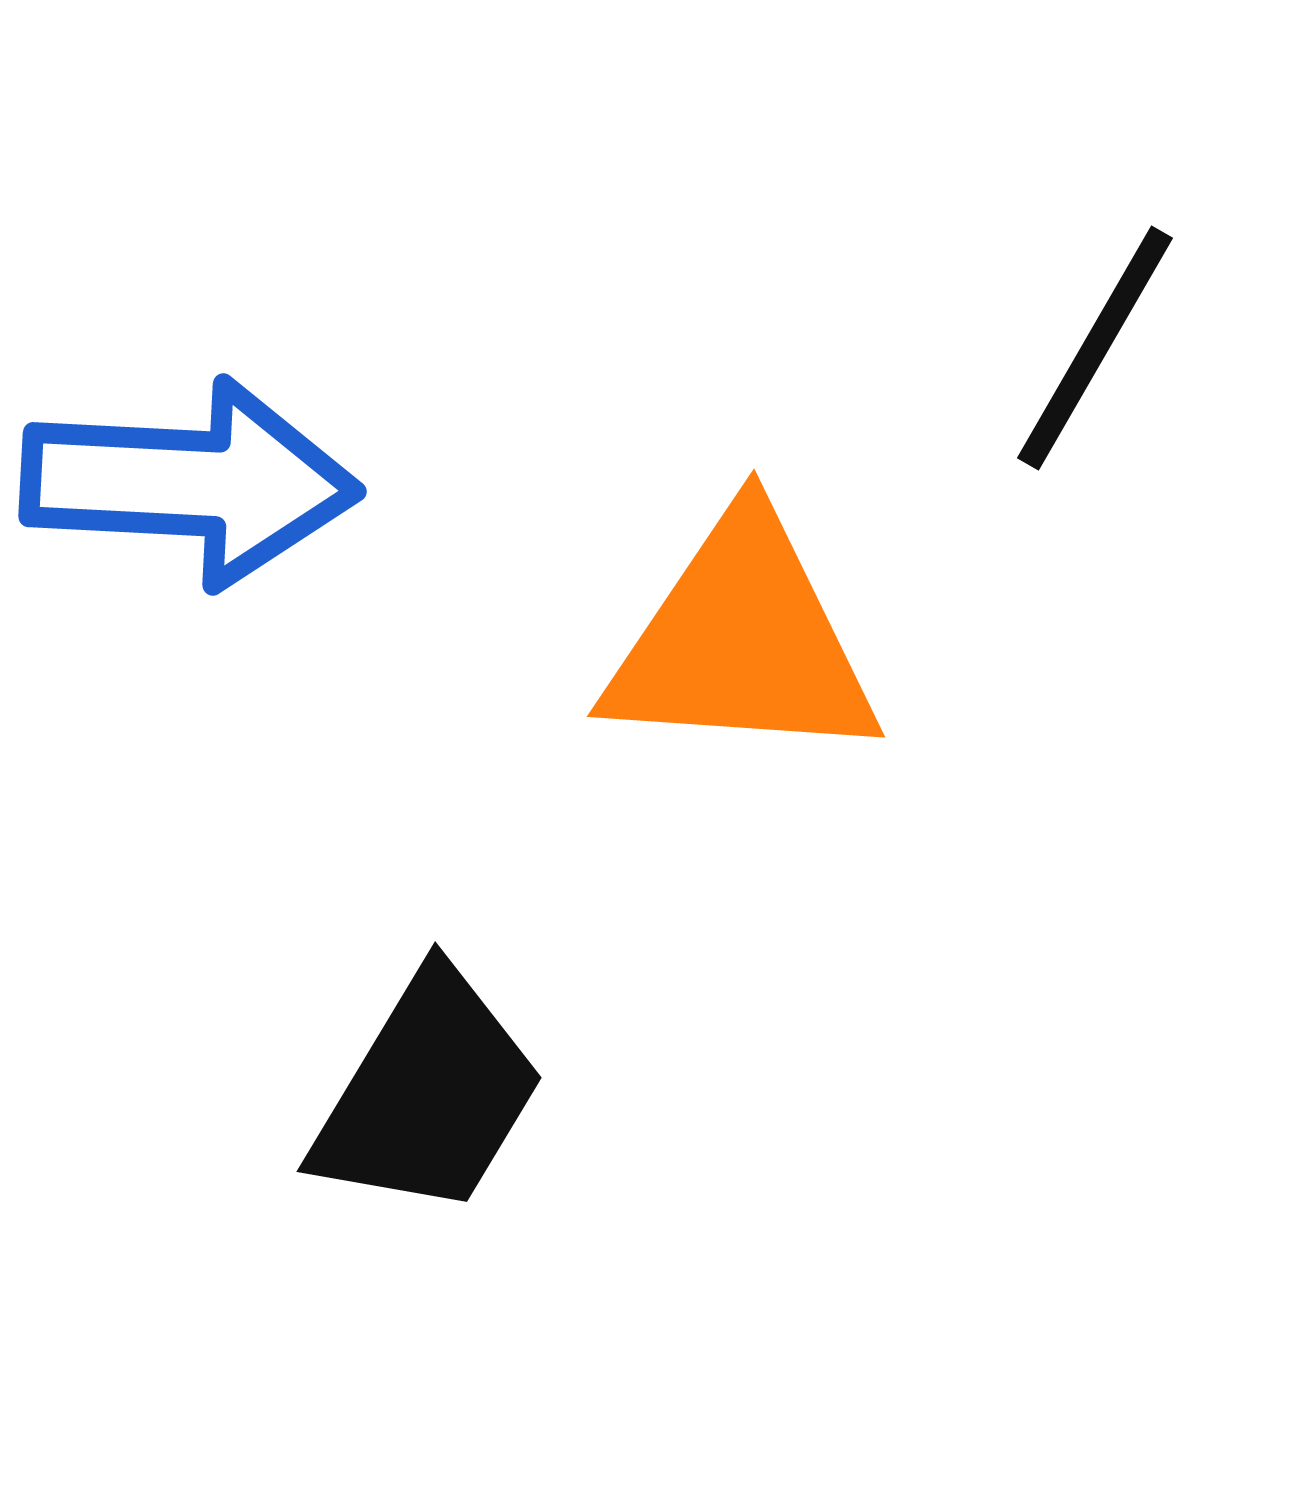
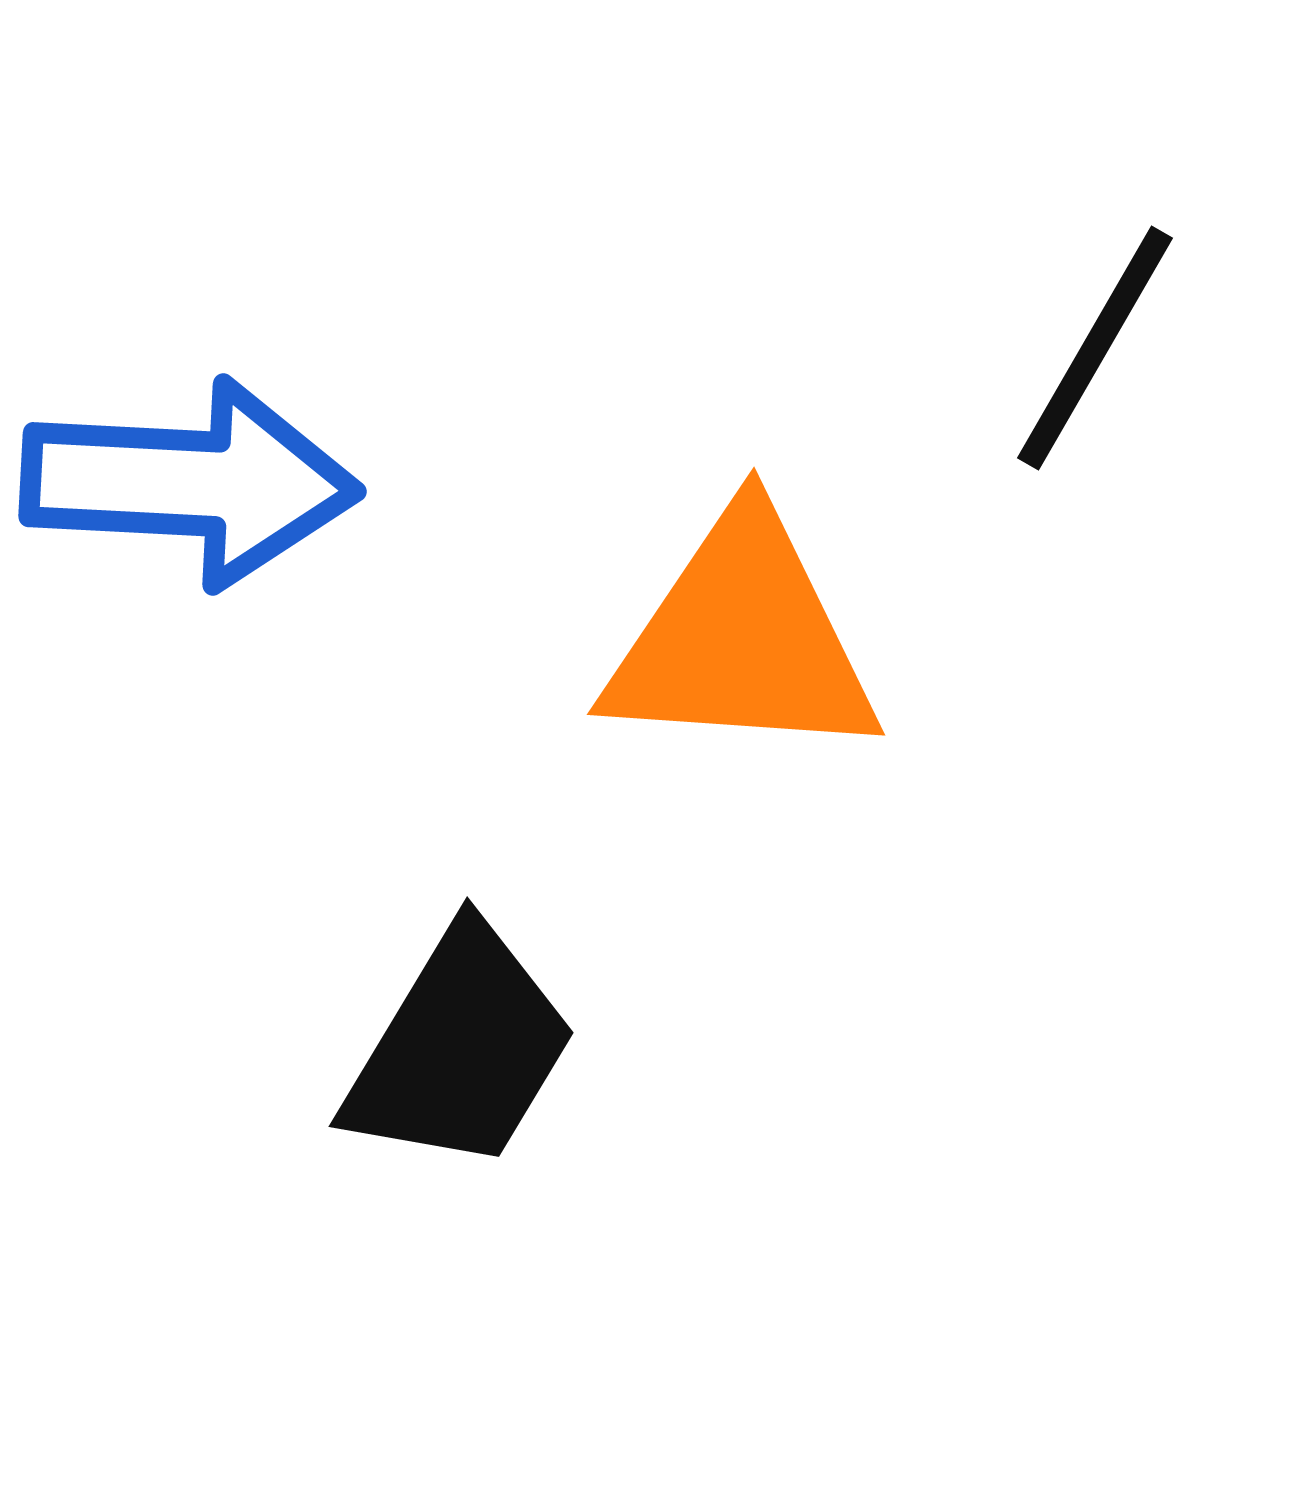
orange triangle: moved 2 px up
black trapezoid: moved 32 px right, 45 px up
